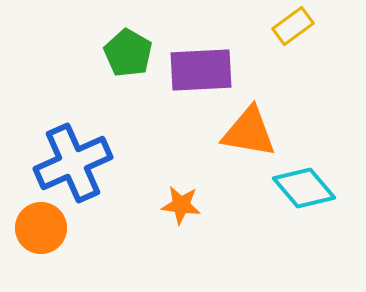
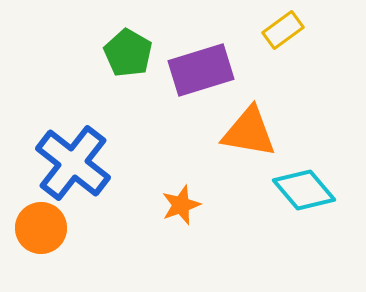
yellow rectangle: moved 10 px left, 4 px down
purple rectangle: rotated 14 degrees counterclockwise
blue cross: rotated 28 degrees counterclockwise
cyan diamond: moved 2 px down
orange star: rotated 27 degrees counterclockwise
